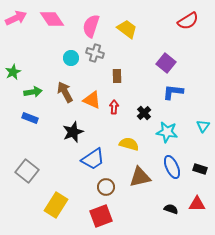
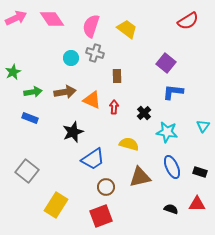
brown arrow: rotated 110 degrees clockwise
black rectangle: moved 3 px down
